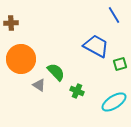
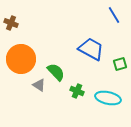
brown cross: rotated 24 degrees clockwise
blue trapezoid: moved 5 px left, 3 px down
cyan ellipse: moved 6 px left, 4 px up; rotated 45 degrees clockwise
